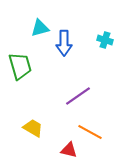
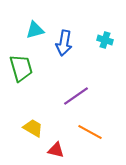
cyan triangle: moved 5 px left, 2 px down
blue arrow: rotated 10 degrees clockwise
green trapezoid: moved 1 px right, 2 px down
purple line: moved 2 px left
red triangle: moved 13 px left
